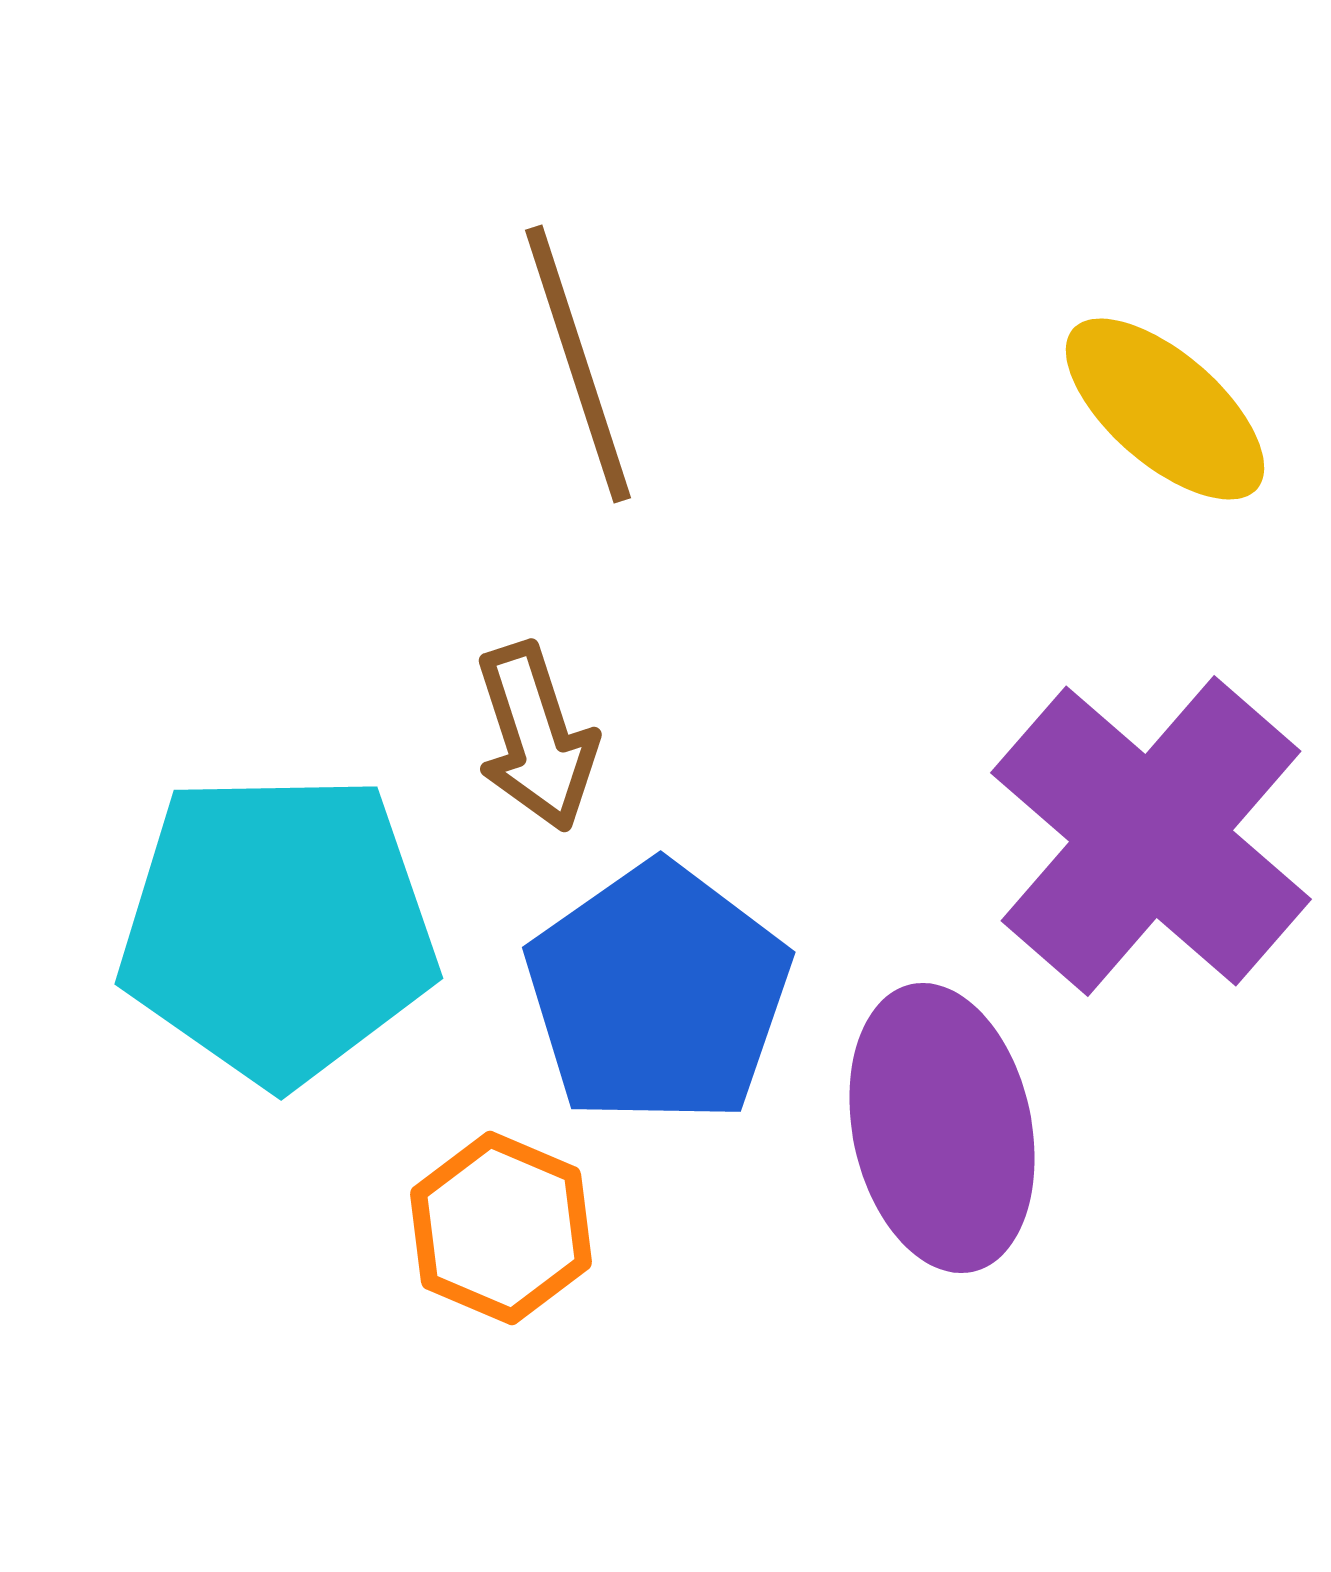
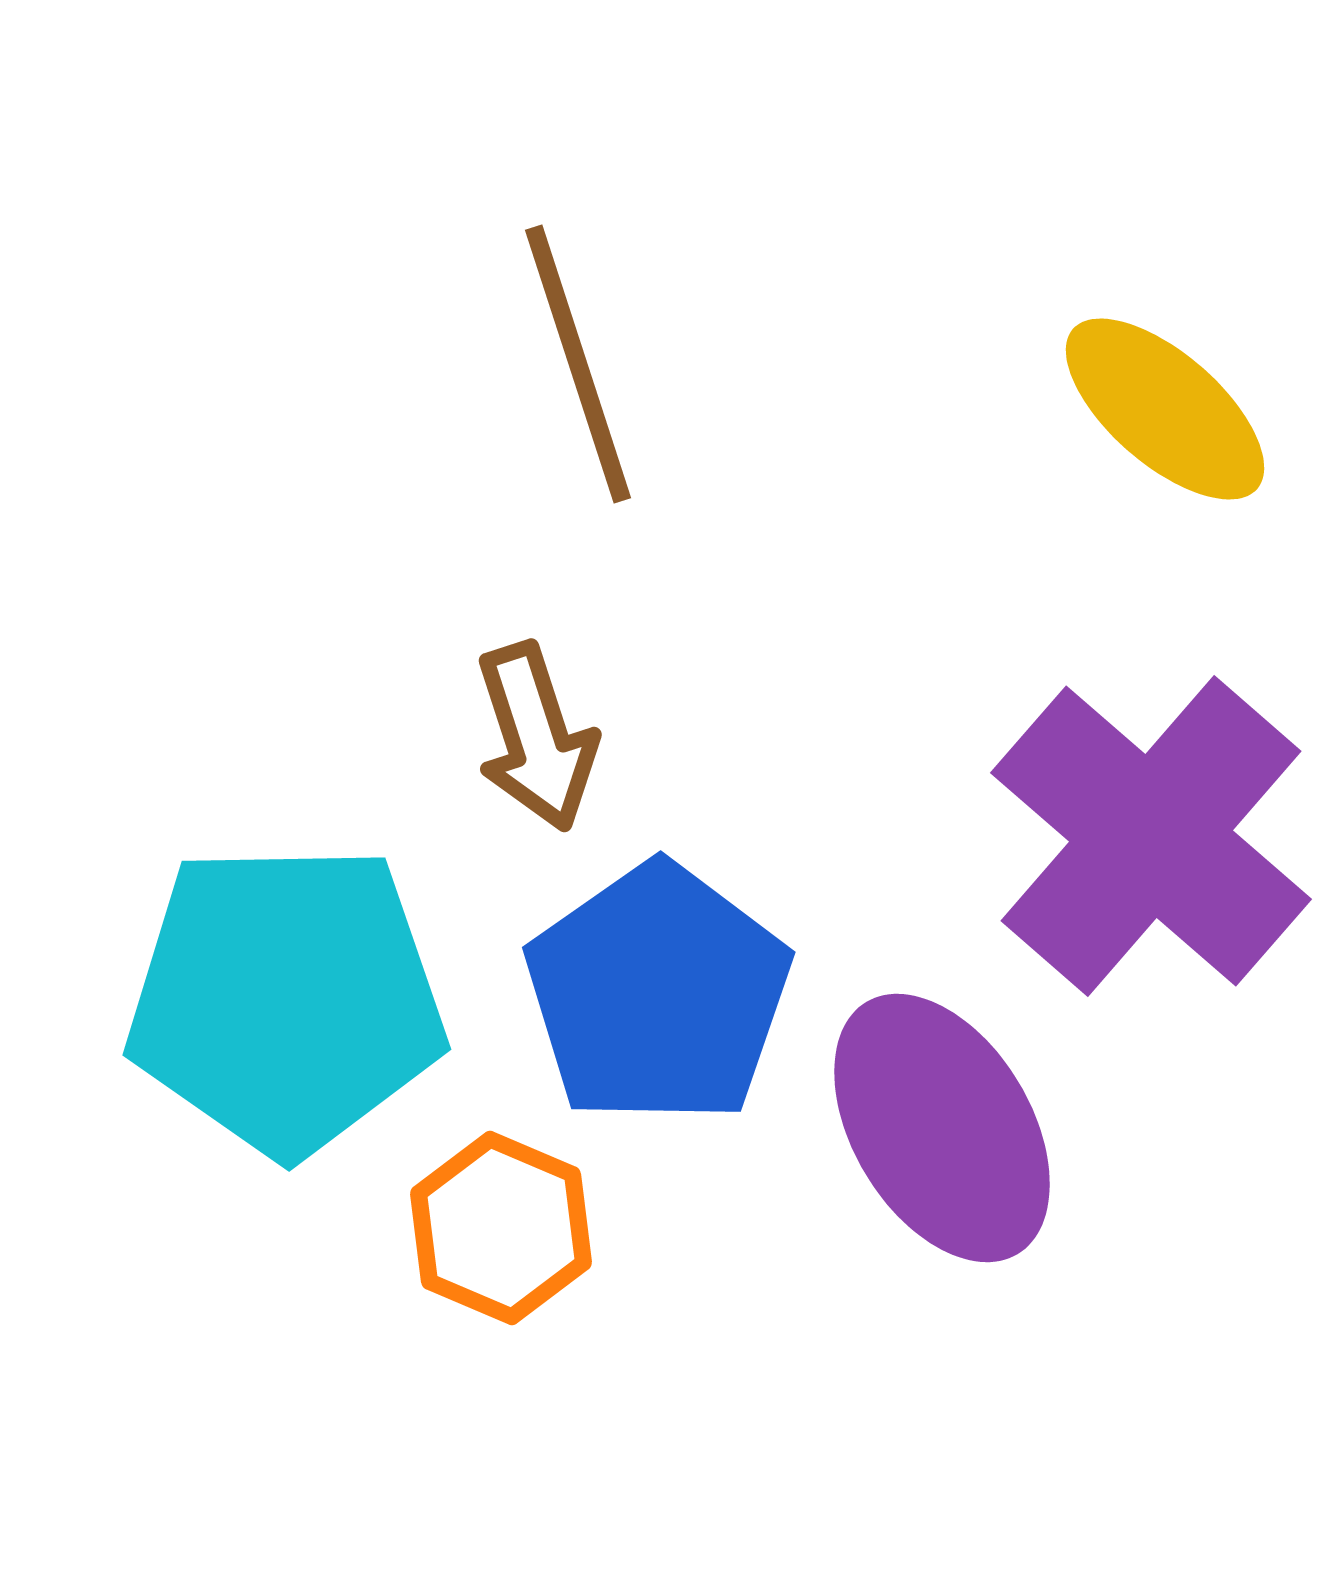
cyan pentagon: moved 8 px right, 71 px down
purple ellipse: rotated 19 degrees counterclockwise
